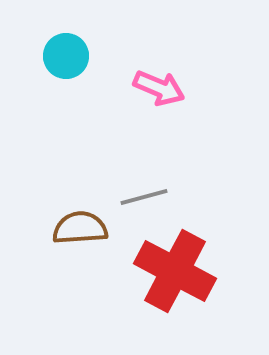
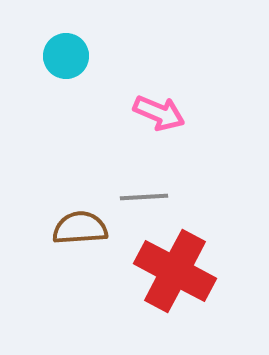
pink arrow: moved 25 px down
gray line: rotated 12 degrees clockwise
